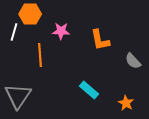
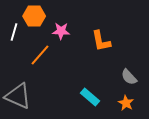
orange hexagon: moved 4 px right, 2 px down
orange L-shape: moved 1 px right, 1 px down
orange line: rotated 45 degrees clockwise
gray semicircle: moved 4 px left, 16 px down
cyan rectangle: moved 1 px right, 7 px down
gray triangle: rotated 40 degrees counterclockwise
